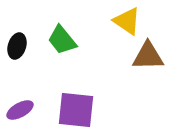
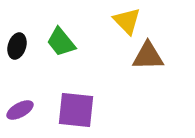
yellow triangle: rotated 12 degrees clockwise
green trapezoid: moved 1 px left, 2 px down
